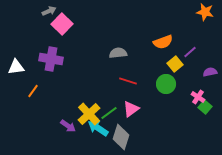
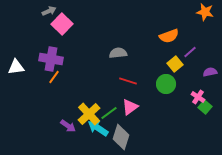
orange semicircle: moved 6 px right, 6 px up
orange line: moved 21 px right, 14 px up
pink triangle: moved 1 px left, 2 px up
